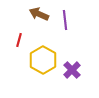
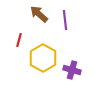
brown arrow: rotated 18 degrees clockwise
yellow hexagon: moved 2 px up
purple cross: rotated 30 degrees counterclockwise
